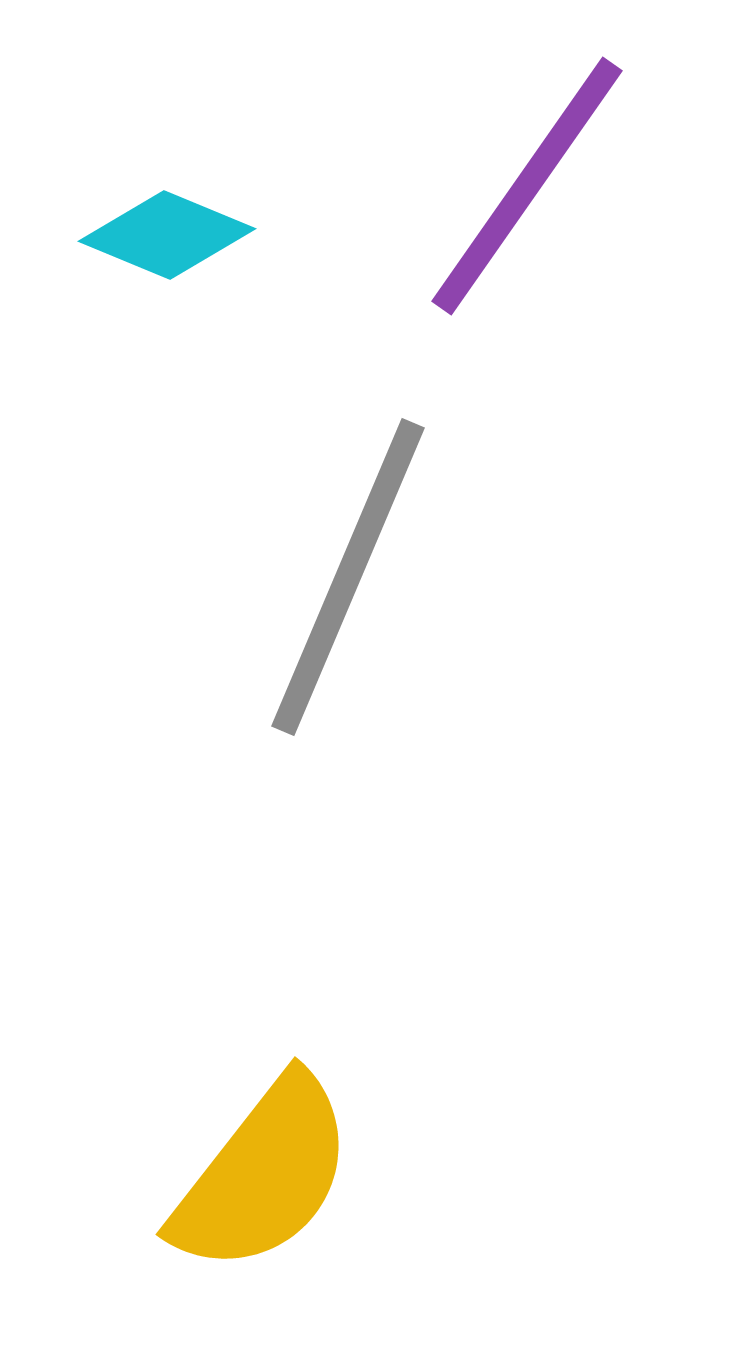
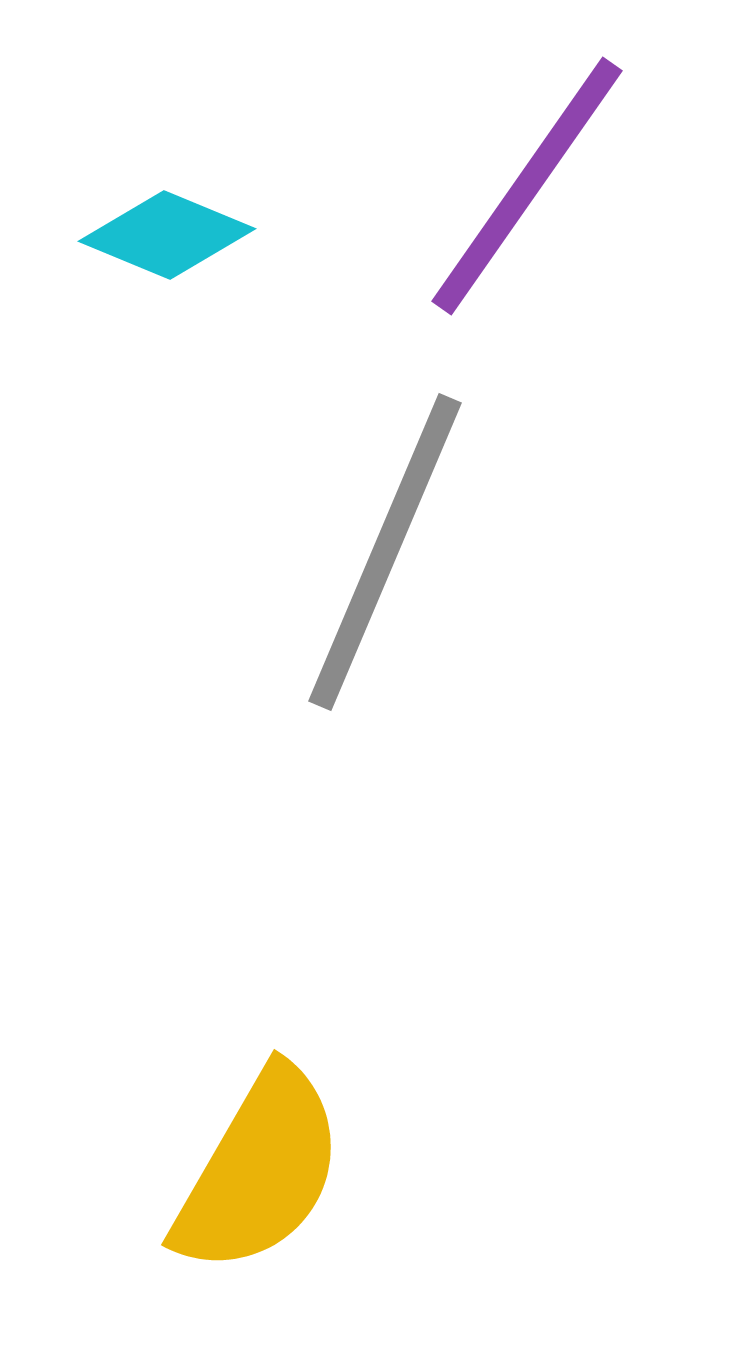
gray line: moved 37 px right, 25 px up
yellow semicircle: moved 4 px left, 4 px up; rotated 8 degrees counterclockwise
